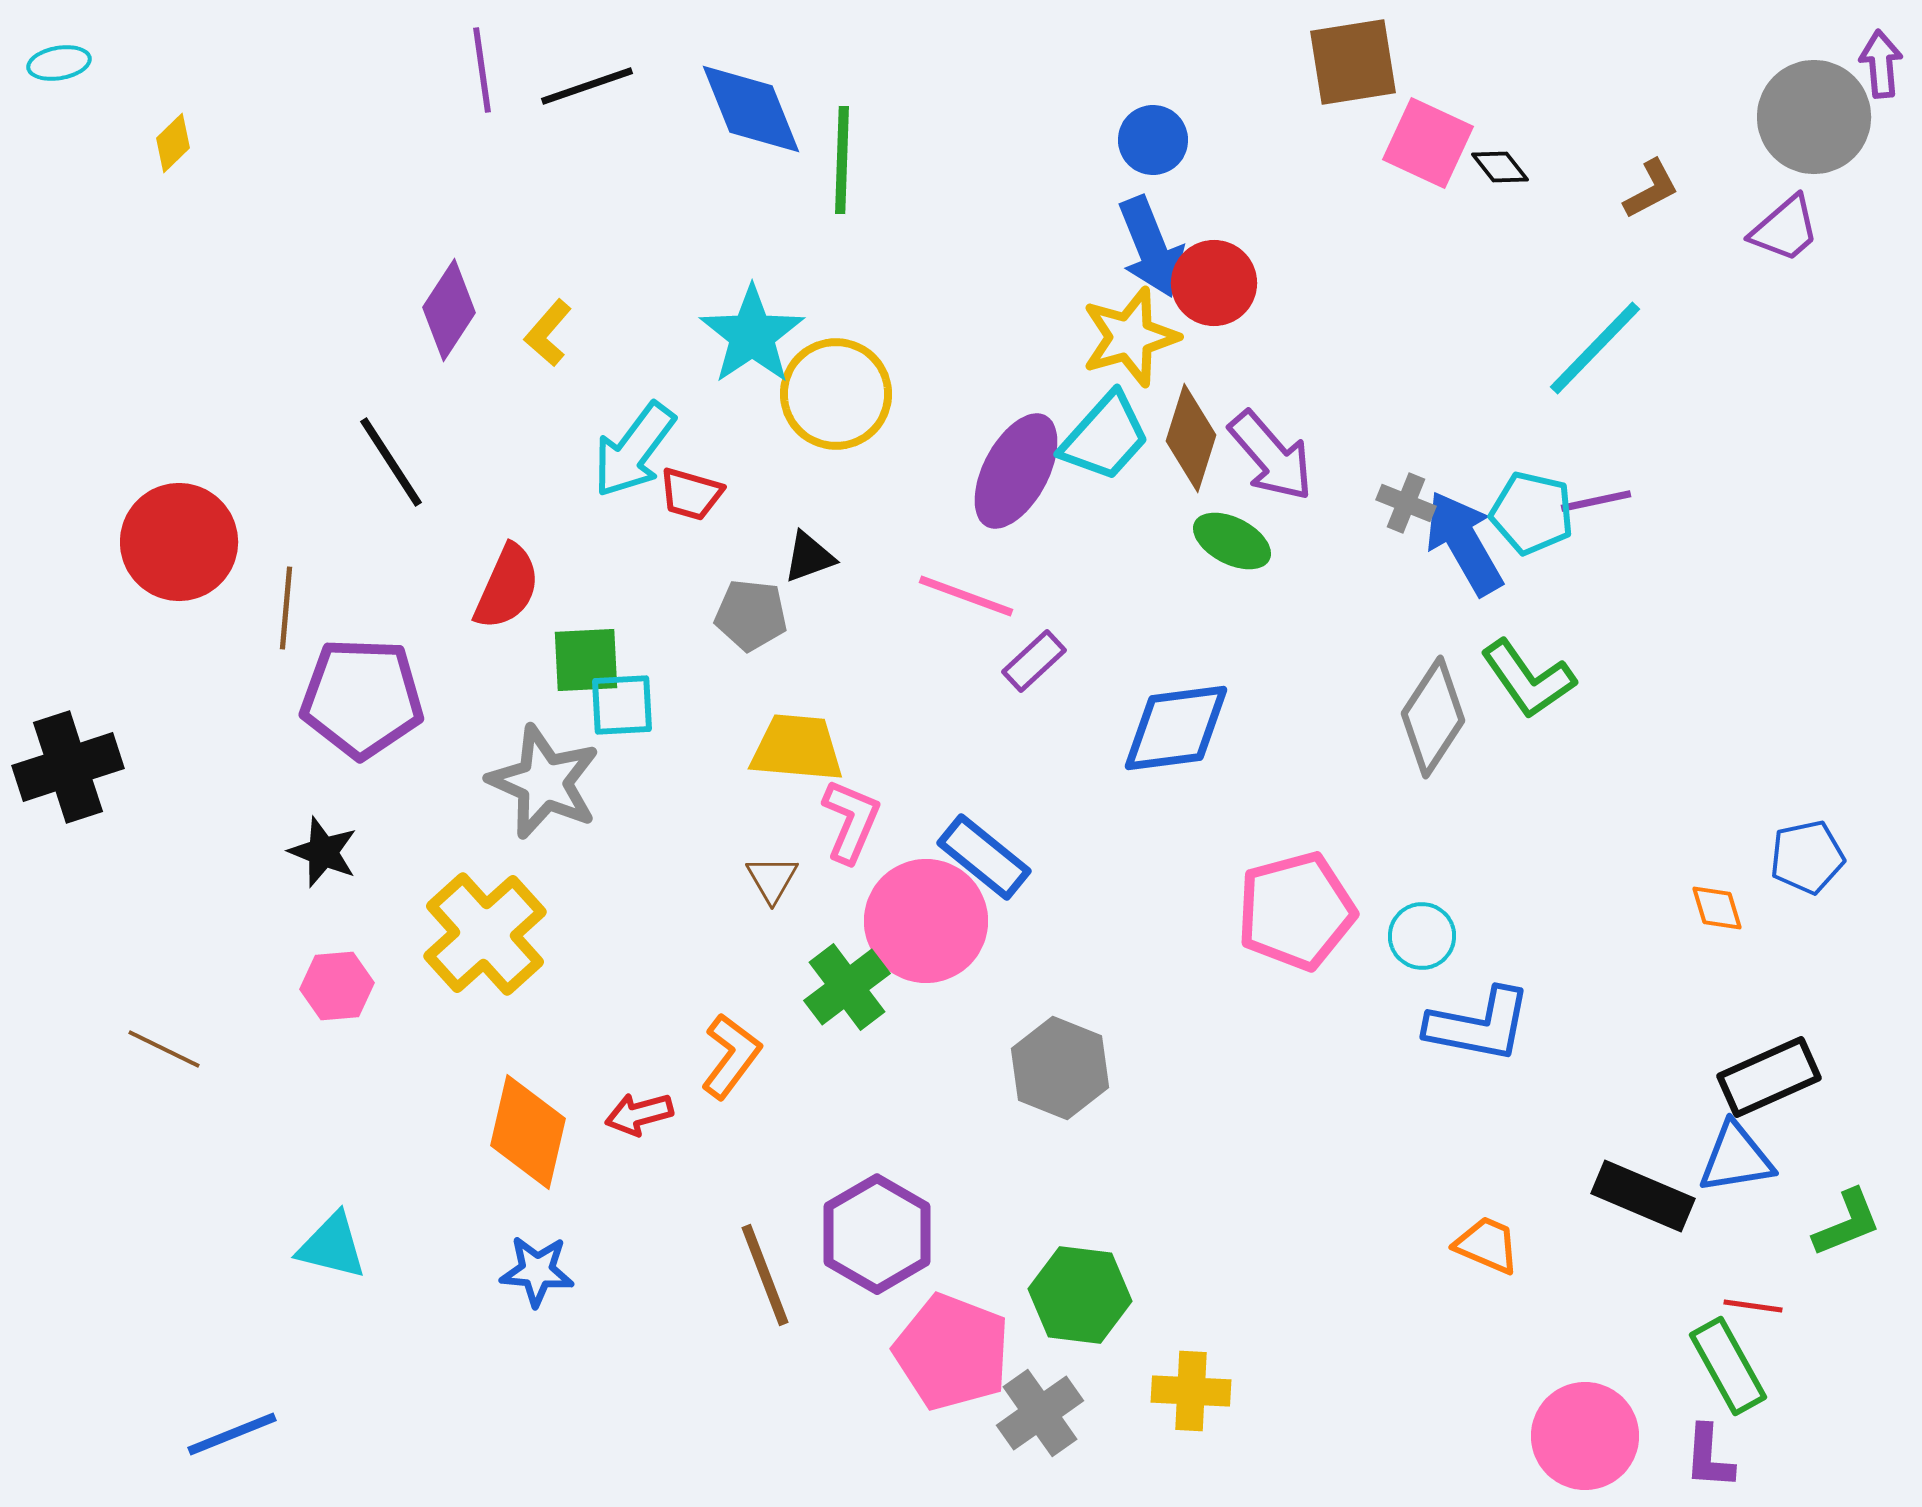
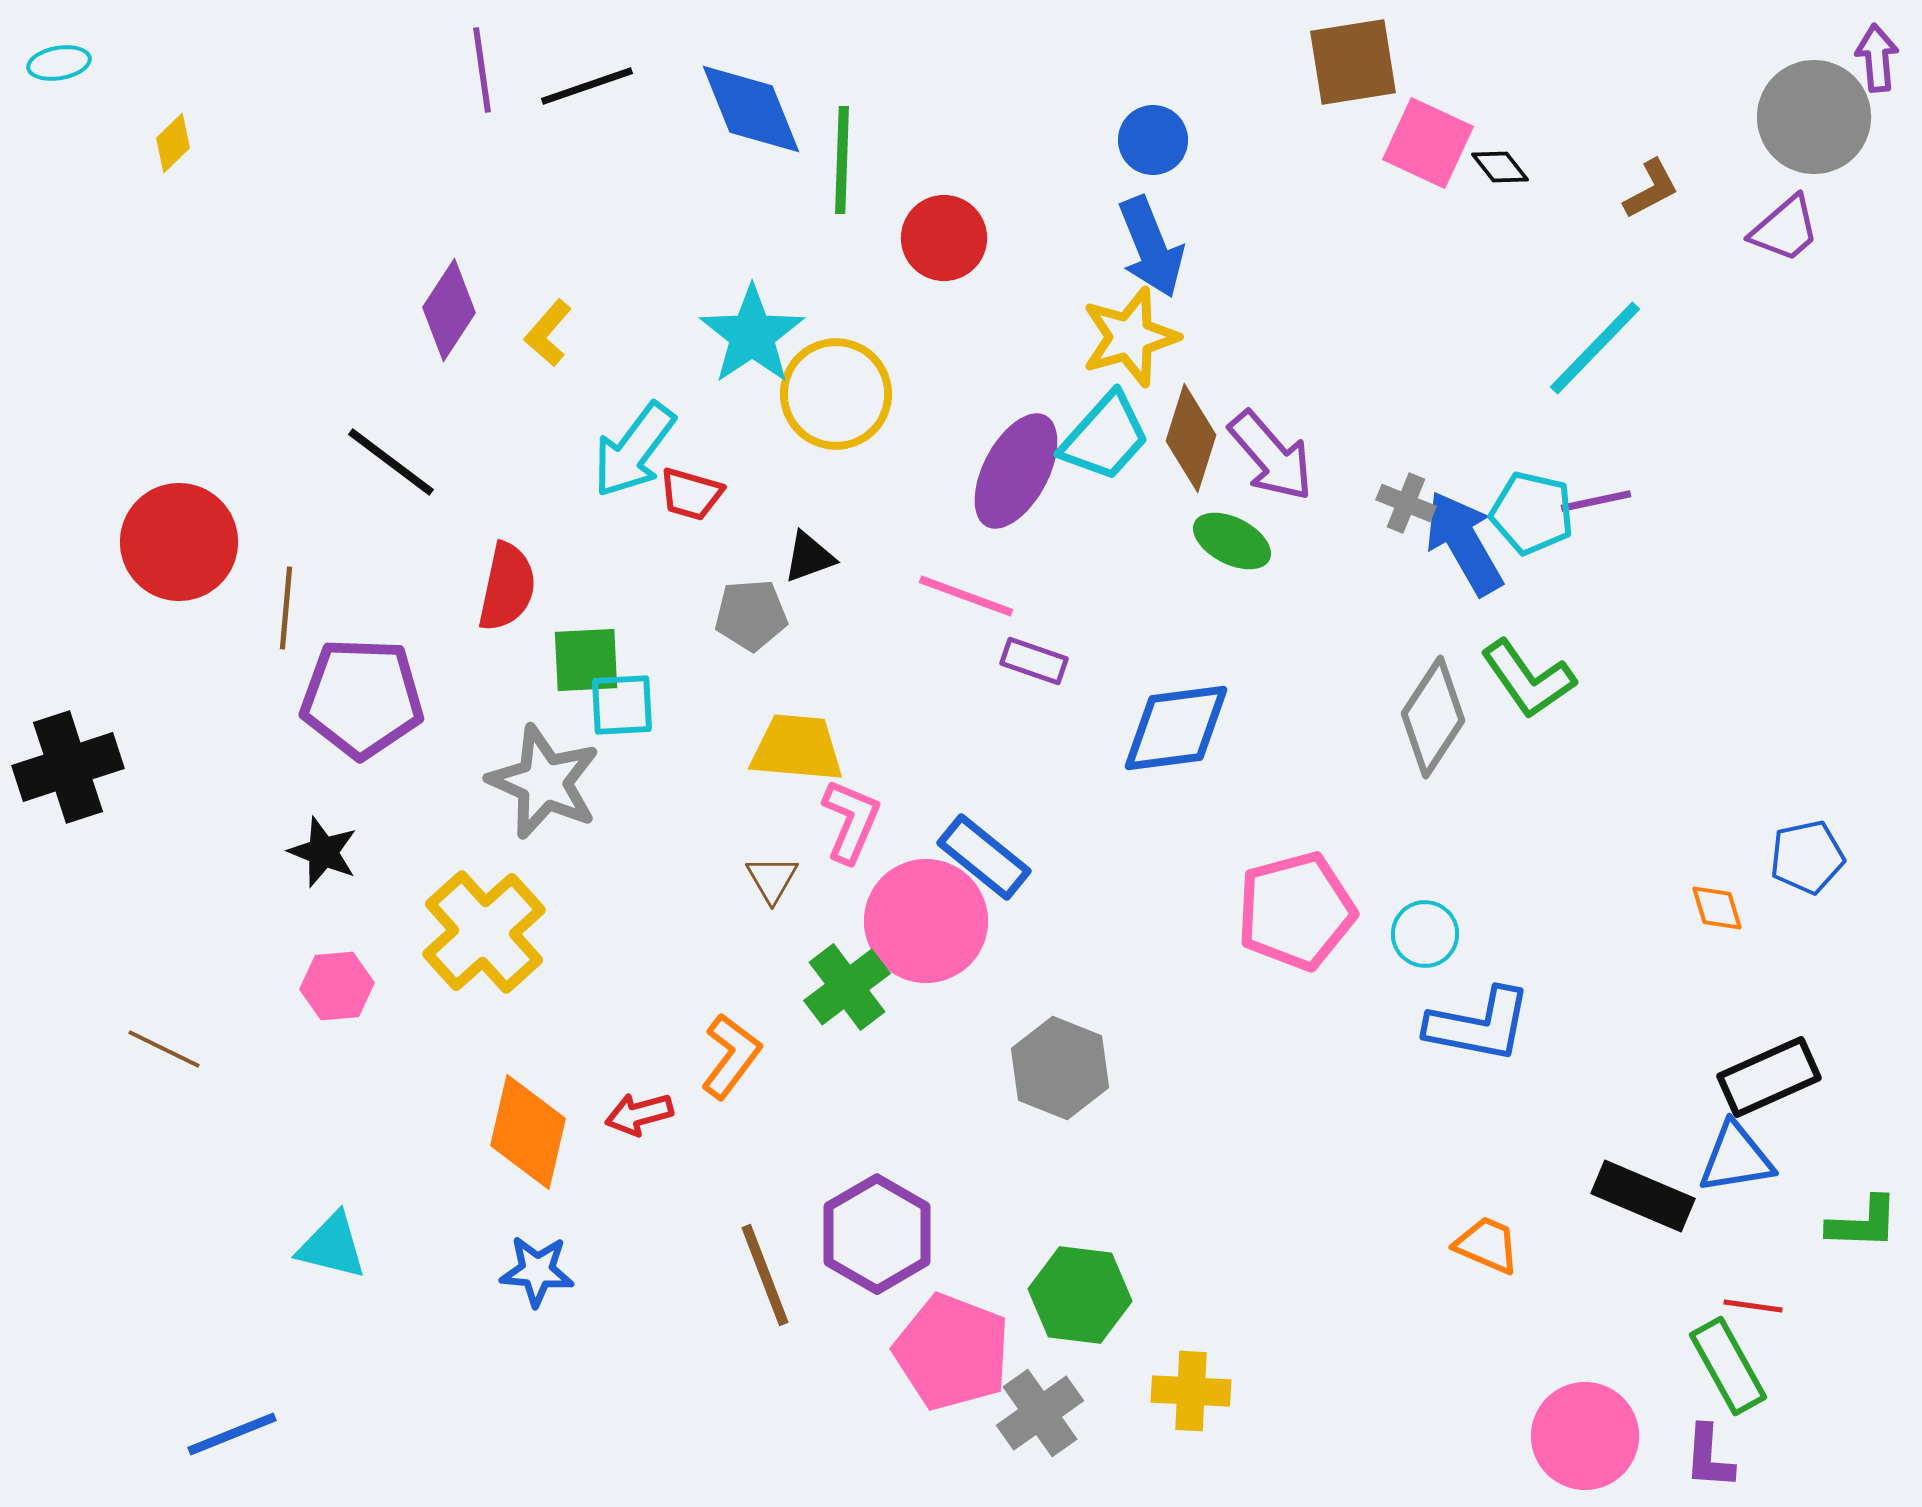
purple arrow at (1881, 64): moved 4 px left, 6 px up
red circle at (1214, 283): moved 270 px left, 45 px up
black line at (391, 462): rotated 20 degrees counterclockwise
red semicircle at (507, 587): rotated 12 degrees counterclockwise
gray pentagon at (751, 615): rotated 10 degrees counterclockwise
purple rectangle at (1034, 661): rotated 62 degrees clockwise
yellow cross at (485, 934): moved 1 px left, 2 px up
cyan circle at (1422, 936): moved 3 px right, 2 px up
green L-shape at (1847, 1223): moved 16 px right; rotated 24 degrees clockwise
